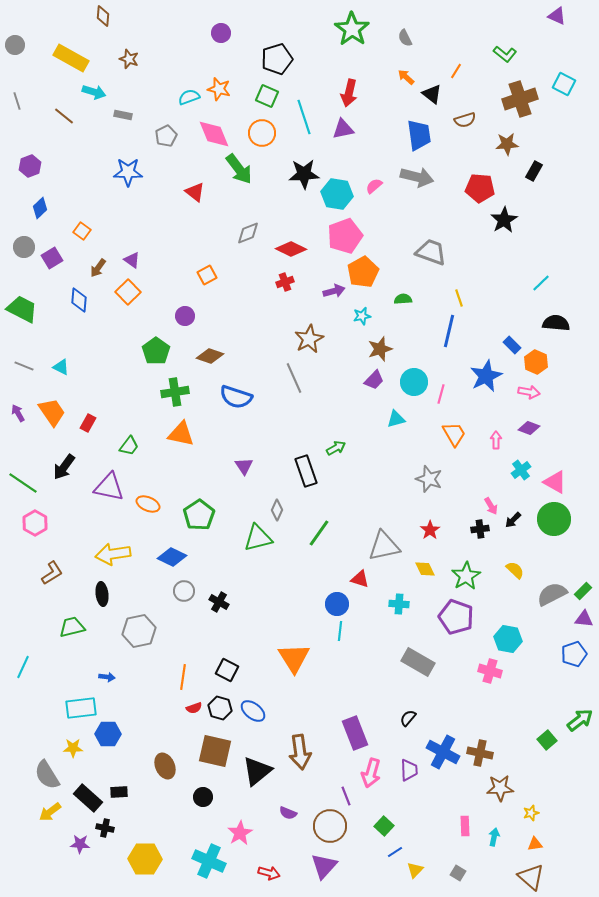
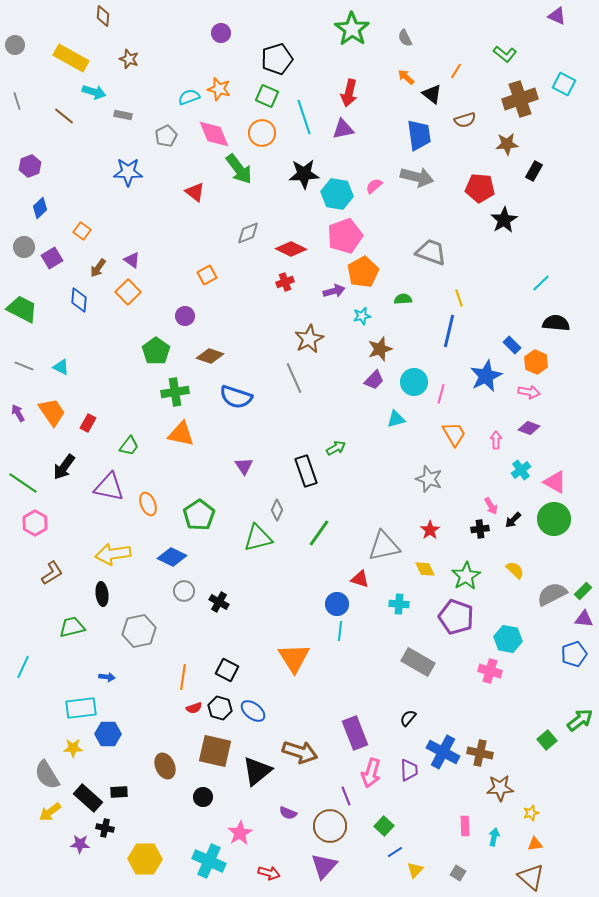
orange ellipse at (148, 504): rotated 45 degrees clockwise
brown arrow at (300, 752): rotated 64 degrees counterclockwise
